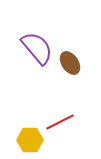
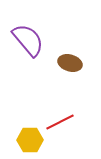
purple semicircle: moved 9 px left, 8 px up
brown ellipse: rotated 40 degrees counterclockwise
